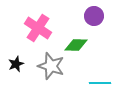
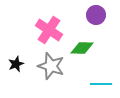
purple circle: moved 2 px right, 1 px up
pink cross: moved 11 px right, 2 px down
green diamond: moved 6 px right, 3 px down
cyan line: moved 1 px right, 1 px down
